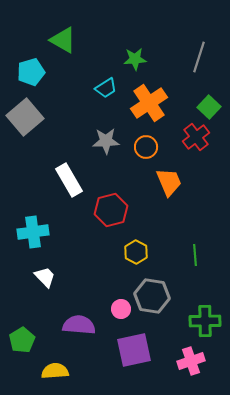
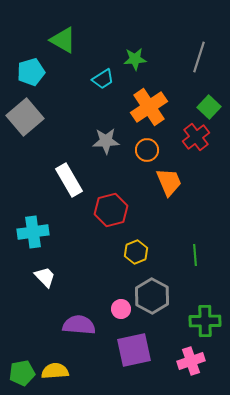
cyan trapezoid: moved 3 px left, 9 px up
orange cross: moved 4 px down
orange circle: moved 1 px right, 3 px down
yellow hexagon: rotated 10 degrees clockwise
gray hexagon: rotated 20 degrees clockwise
green pentagon: moved 33 px down; rotated 20 degrees clockwise
